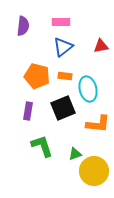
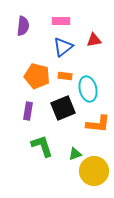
pink rectangle: moved 1 px up
red triangle: moved 7 px left, 6 px up
